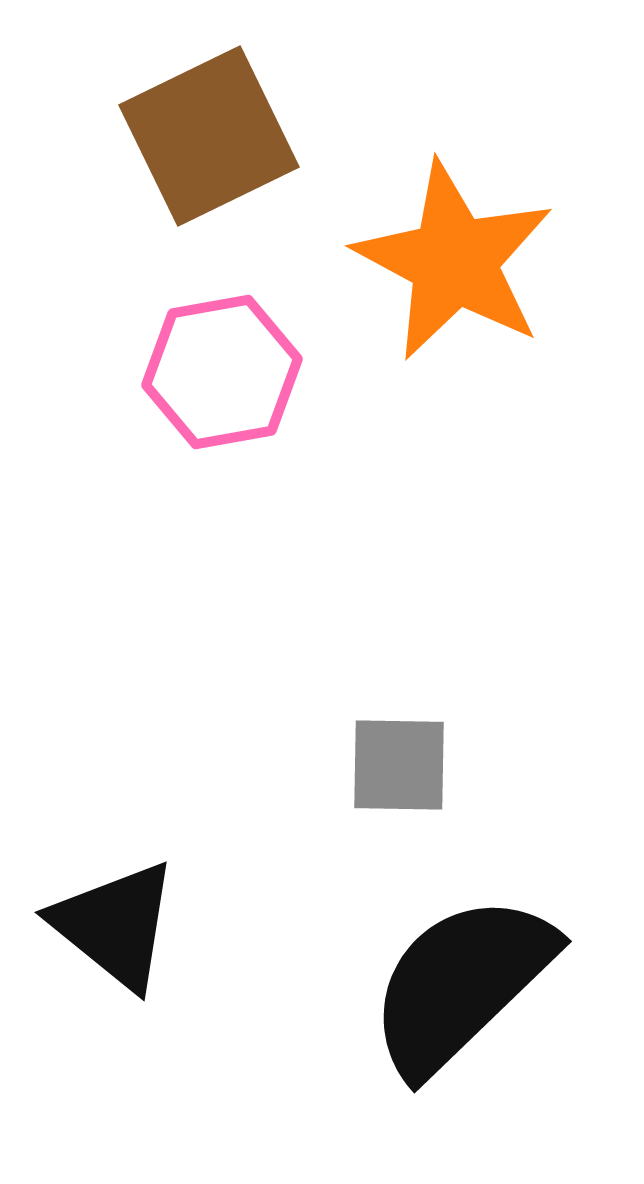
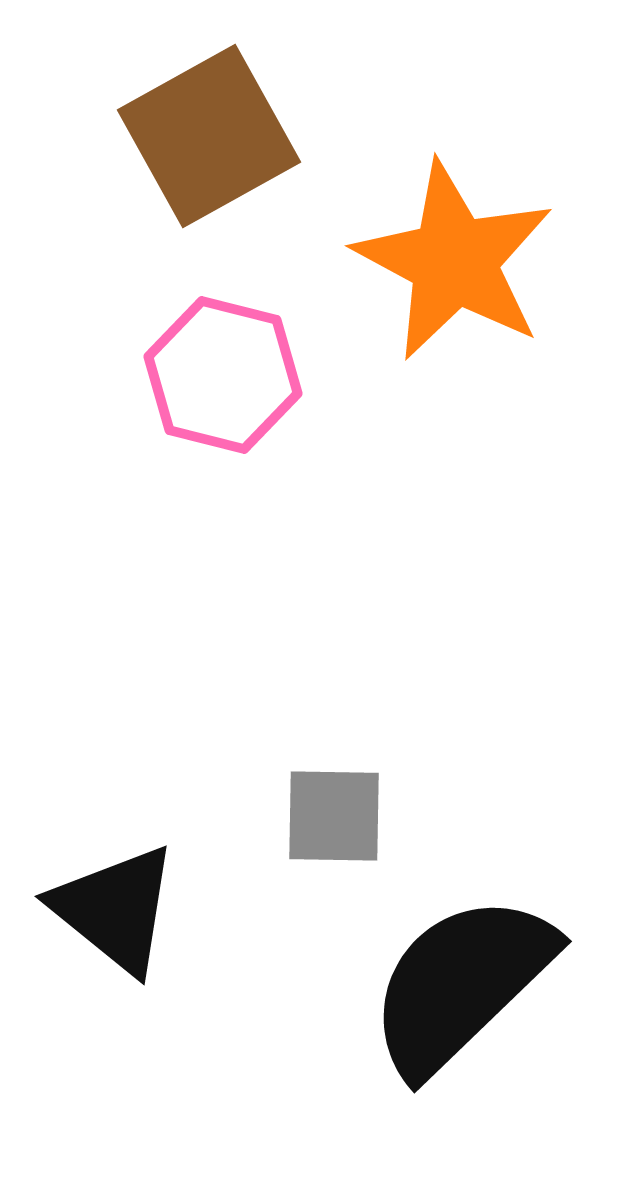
brown square: rotated 3 degrees counterclockwise
pink hexagon: moved 1 px right, 3 px down; rotated 24 degrees clockwise
gray square: moved 65 px left, 51 px down
black triangle: moved 16 px up
